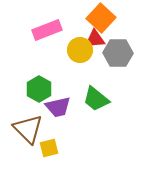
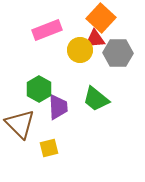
purple trapezoid: rotated 80 degrees counterclockwise
brown triangle: moved 8 px left, 5 px up
